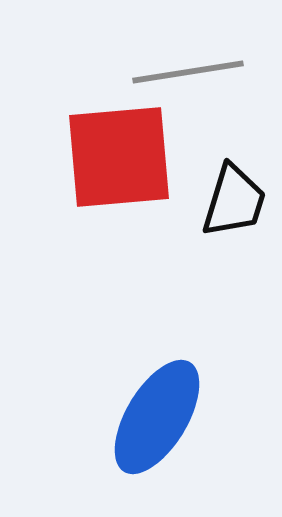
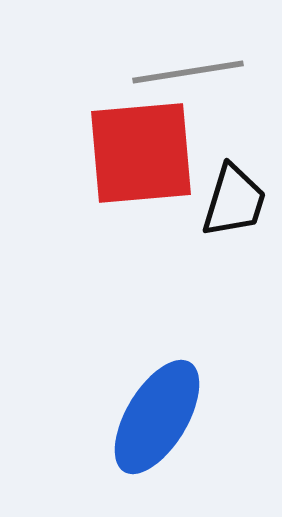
red square: moved 22 px right, 4 px up
